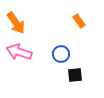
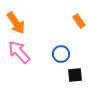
pink arrow: rotated 30 degrees clockwise
